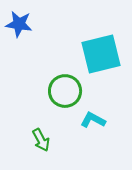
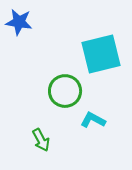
blue star: moved 2 px up
